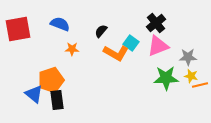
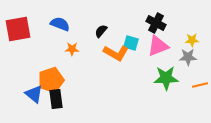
black cross: rotated 24 degrees counterclockwise
cyan square: rotated 21 degrees counterclockwise
yellow star: moved 1 px right, 36 px up; rotated 16 degrees counterclockwise
black rectangle: moved 1 px left, 1 px up
